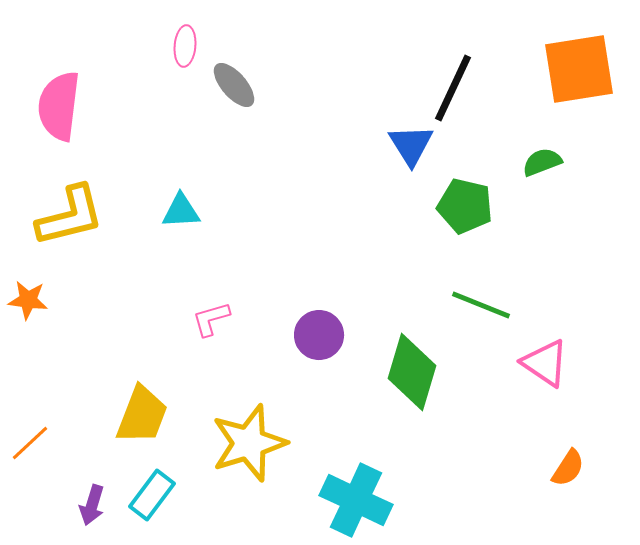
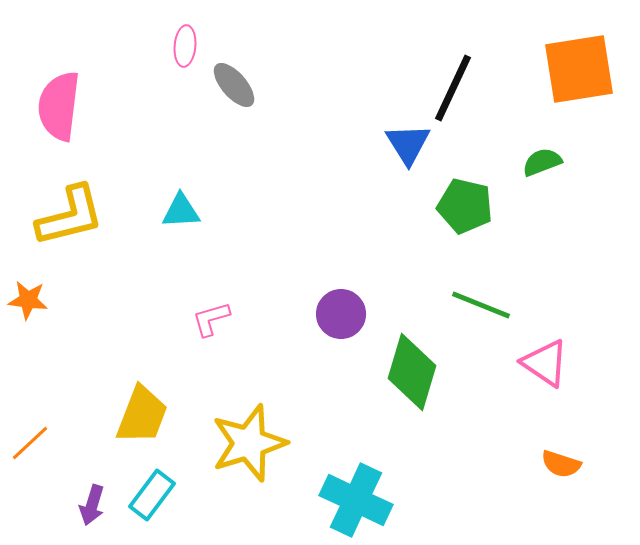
blue triangle: moved 3 px left, 1 px up
purple circle: moved 22 px right, 21 px up
orange semicircle: moved 7 px left, 4 px up; rotated 75 degrees clockwise
